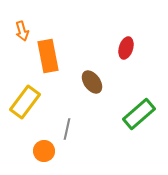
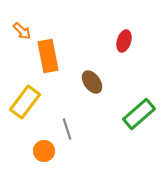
orange arrow: rotated 30 degrees counterclockwise
red ellipse: moved 2 px left, 7 px up
gray line: rotated 30 degrees counterclockwise
